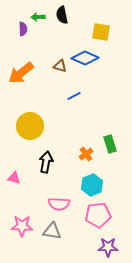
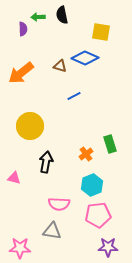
pink star: moved 2 px left, 22 px down
